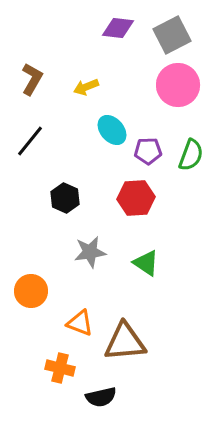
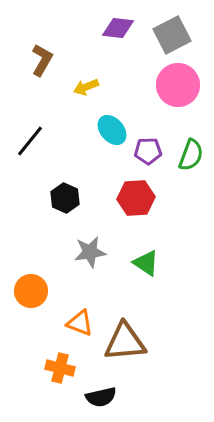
brown L-shape: moved 10 px right, 19 px up
